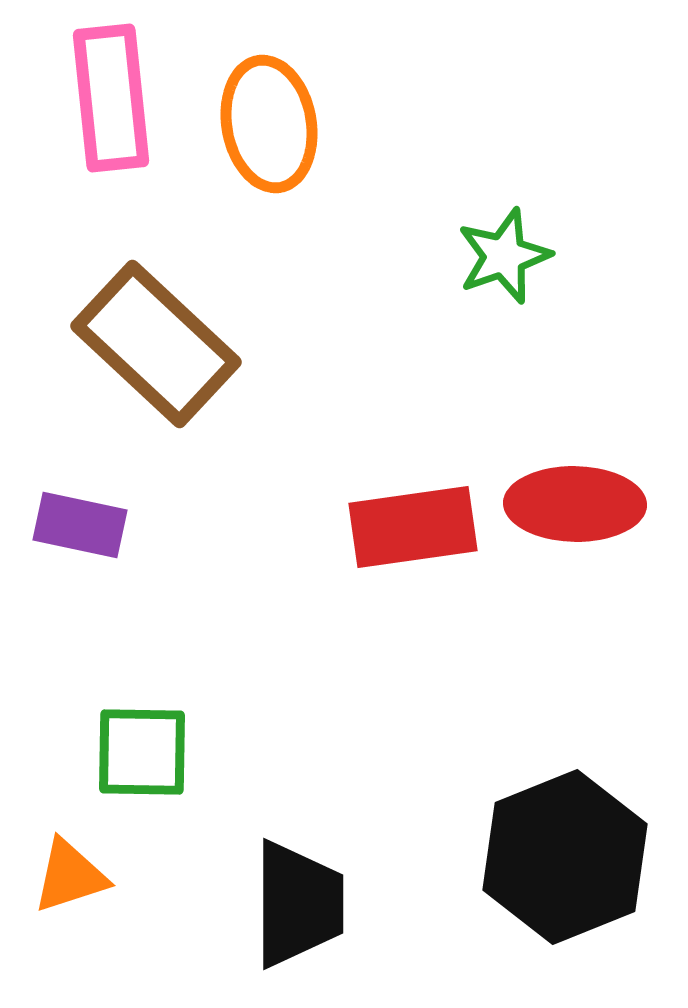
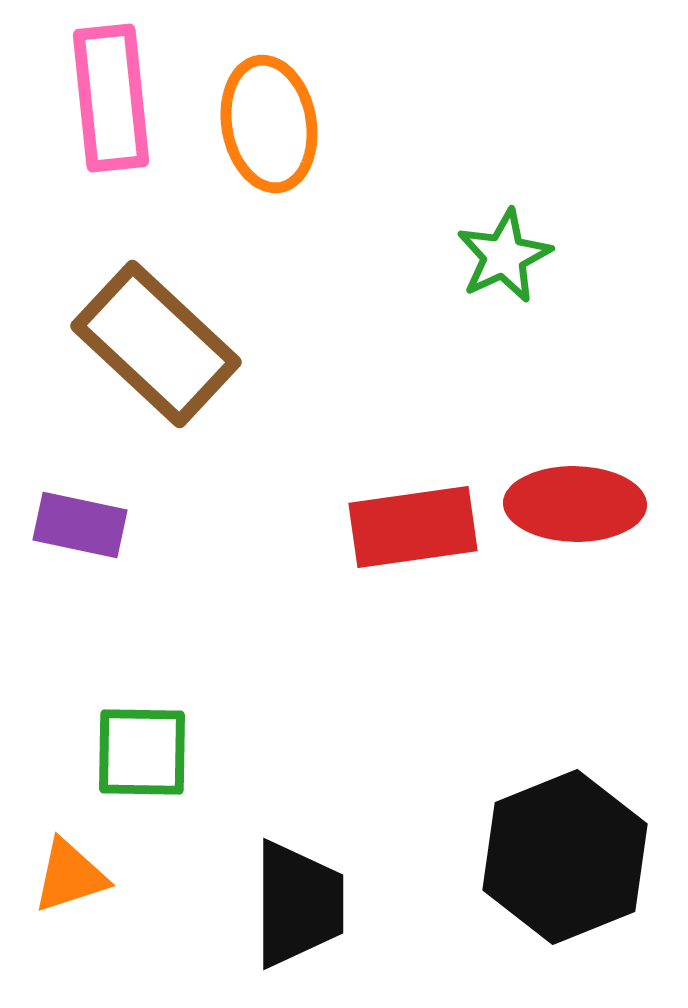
green star: rotated 6 degrees counterclockwise
